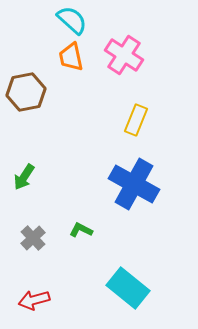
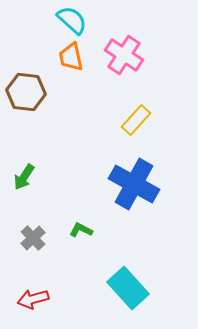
brown hexagon: rotated 18 degrees clockwise
yellow rectangle: rotated 20 degrees clockwise
cyan rectangle: rotated 9 degrees clockwise
red arrow: moved 1 px left, 1 px up
